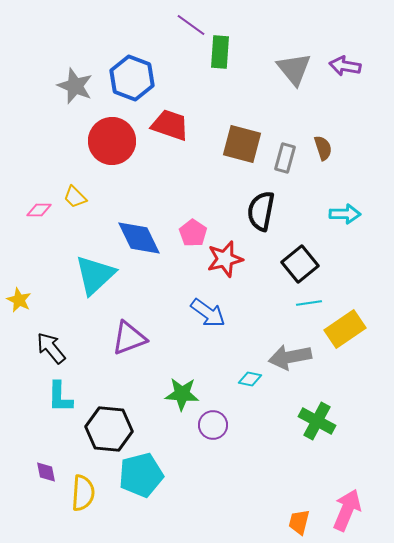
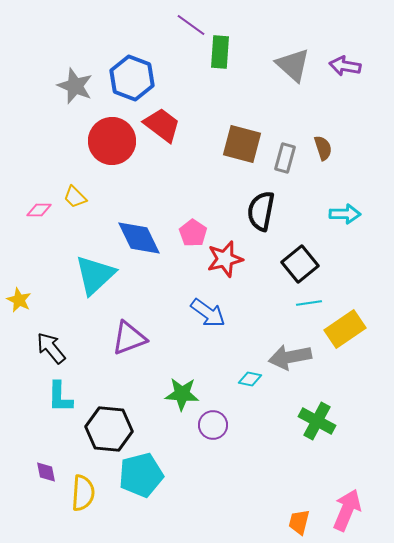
gray triangle: moved 1 px left, 4 px up; rotated 9 degrees counterclockwise
red trapezoid: moved 8 px left; rotated 18 degrees clockwise
